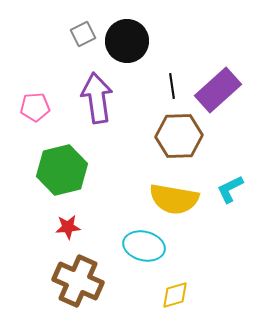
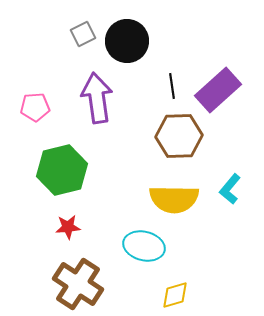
cyan L-shape: rotated 24 degrees counterclockwise
yellow semicircle: rotated 9 degrees counterclockwise
brown cross: moved 3 px down; rotated 9 degrees clockwise
